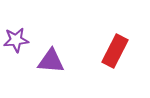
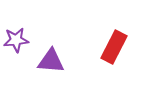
red rectangle: moved 1 px left, 4 px up
